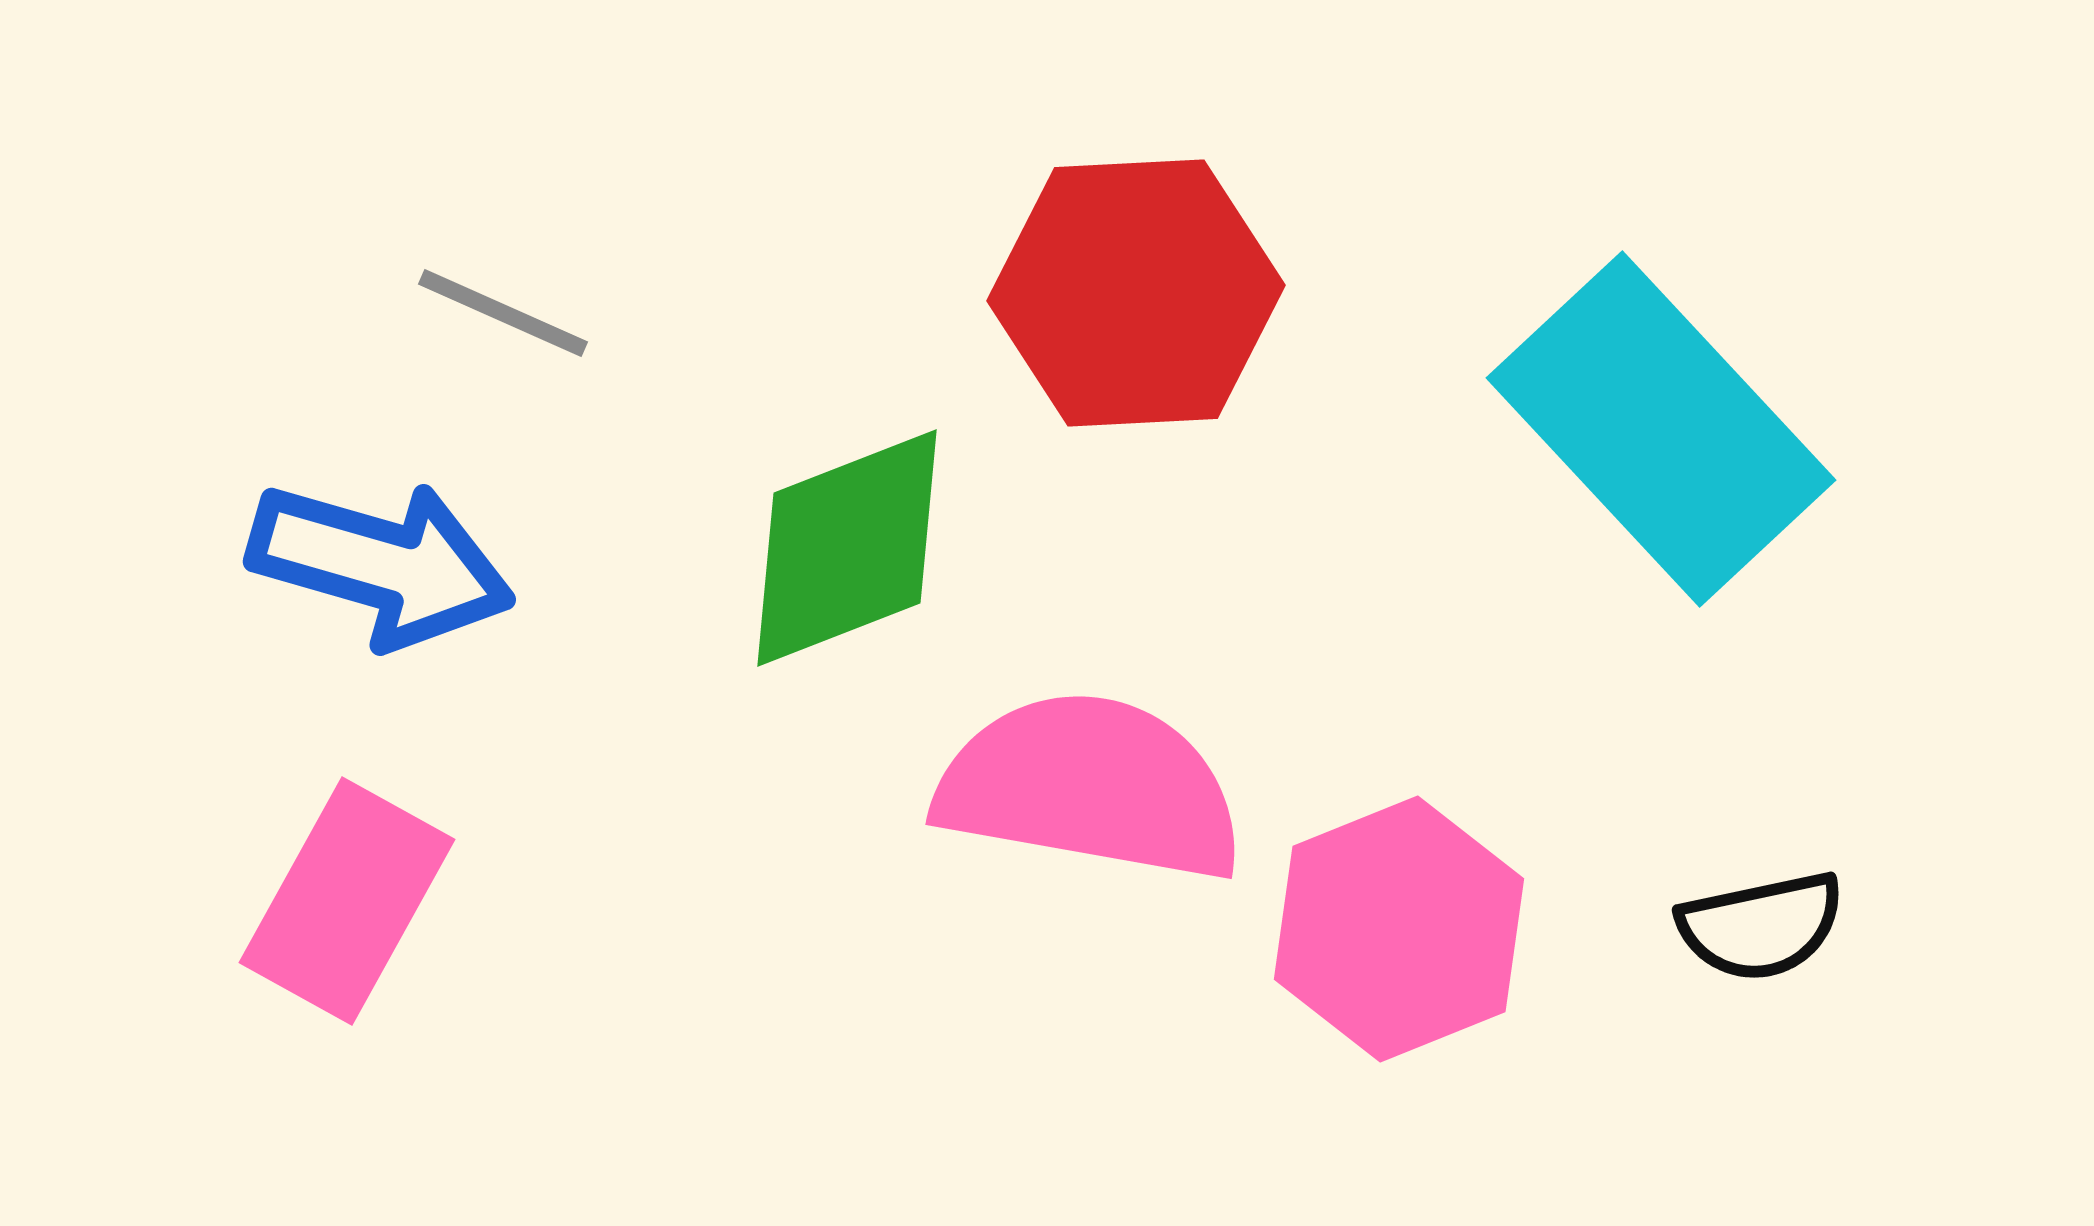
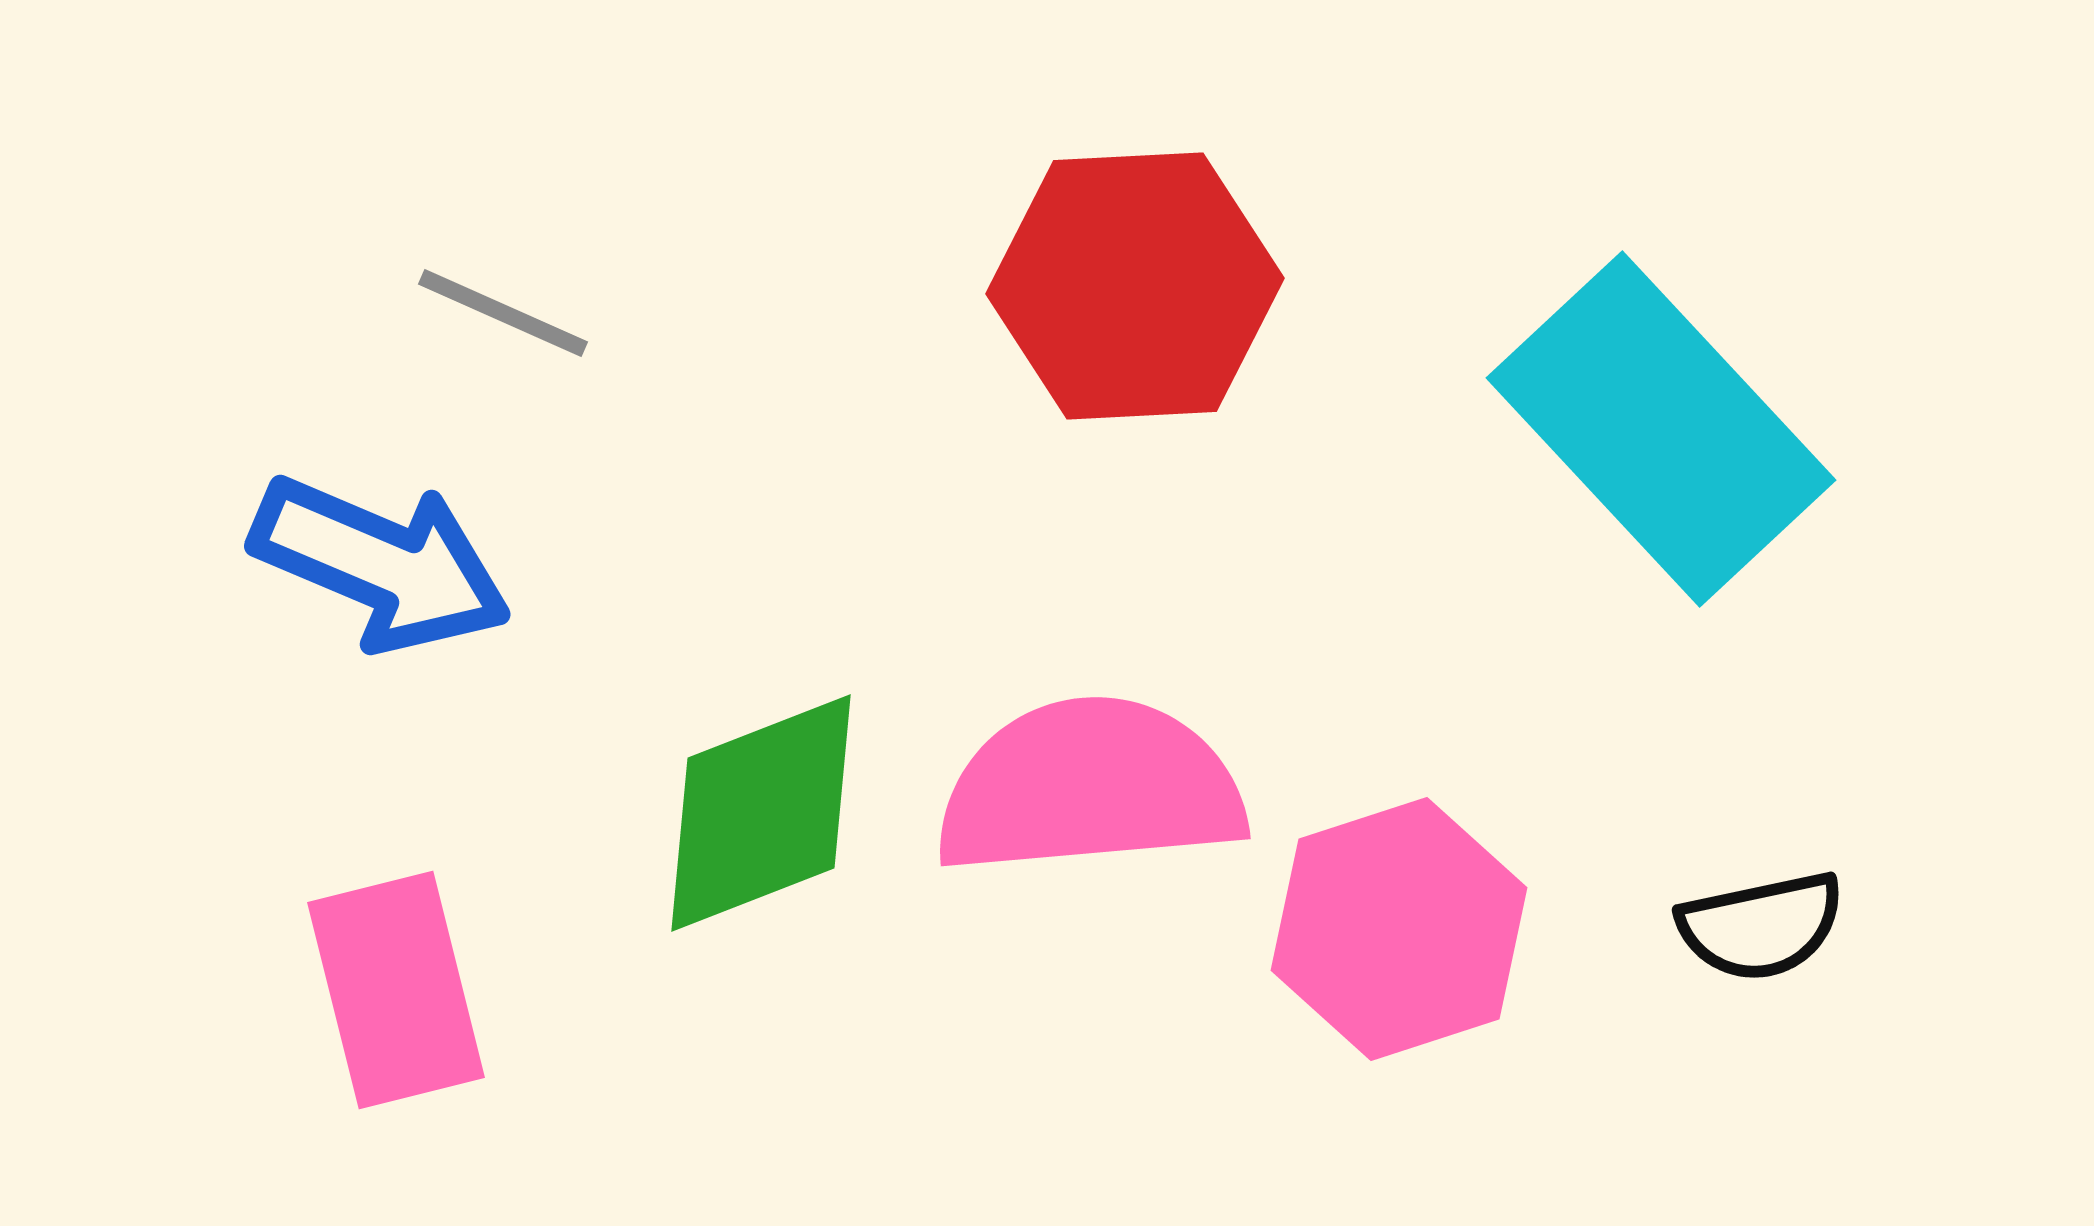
red hexagon: moved 1 px left, 7 px up
green diamond: moved 86 px left, 265 px down
blue arrow: rotated 7 degrees clockwise
pink semicircle: rotated 15 degrees counterclockwise
pink rectangle: moved 49 px right, 89 px down; rotated 43 degrees counterclockwise
pink hexagon: rotated 4 degrees clockwise
